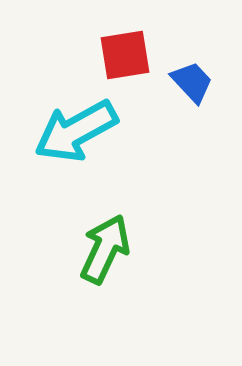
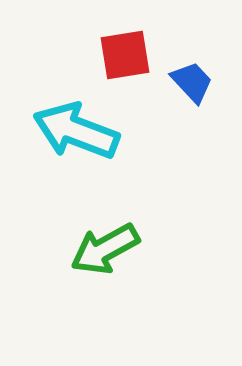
cyan arrow: rotated 50 degrees clockwise
green arrow: rotated 144 degrees counterclockwise
